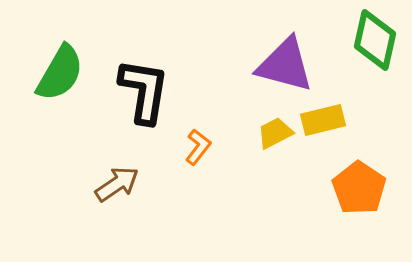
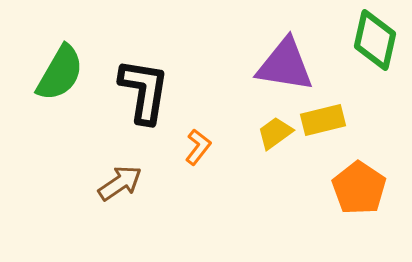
purple triangle: rotated 6 degrees counterclockwise
yellow trapezoid: rotated 9 degrees counterclockwise
brown arrow: moved 3 px right, 1 px up
